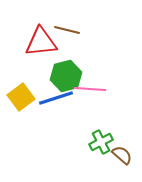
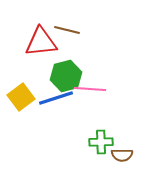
green cross: rotated 25 degrees clockwise
brown semicircle: rotated 140 degrees clockwise
